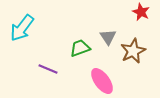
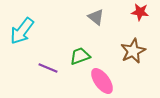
red star: moved 1 px left; rotated 18 degrees counterclockwise
cyan arrow: moved 3 px down
gray triangle: moved 12 px left, 20 px up; rotated 18 degrees counterclockwise
green trapezoid: moved 8 px down
purple line: moved 1 px up
